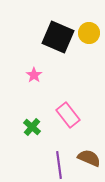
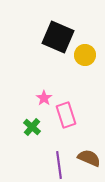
yellow circle: moved 4 px left, 22 px down
pink star: moved 10 px right, 23 px down
pink rectangle: moved 2 px left; rotated 20 degrees clockwise
